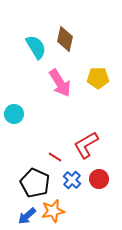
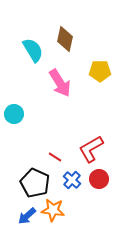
cyan semicircle: moved 3 px left, 3 px down
yellow pentagon: moved 2 px right, 7 px up
red L-shape: moved 5 px right, 4 px down
orange star: moved 1 px up; rotated 20 degrees clockwise
